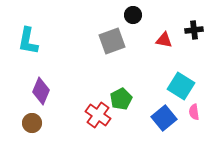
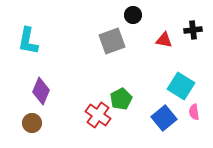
black cross: moved 1 px left
